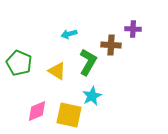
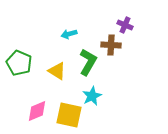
purple cross: moved 8 px left, 4 px up; rotated 21 degrees clockwise
